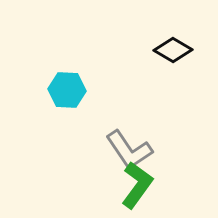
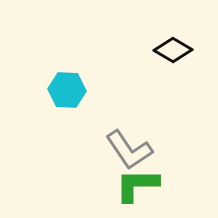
green L-shape: rotated 126 degrees counterclockwise
